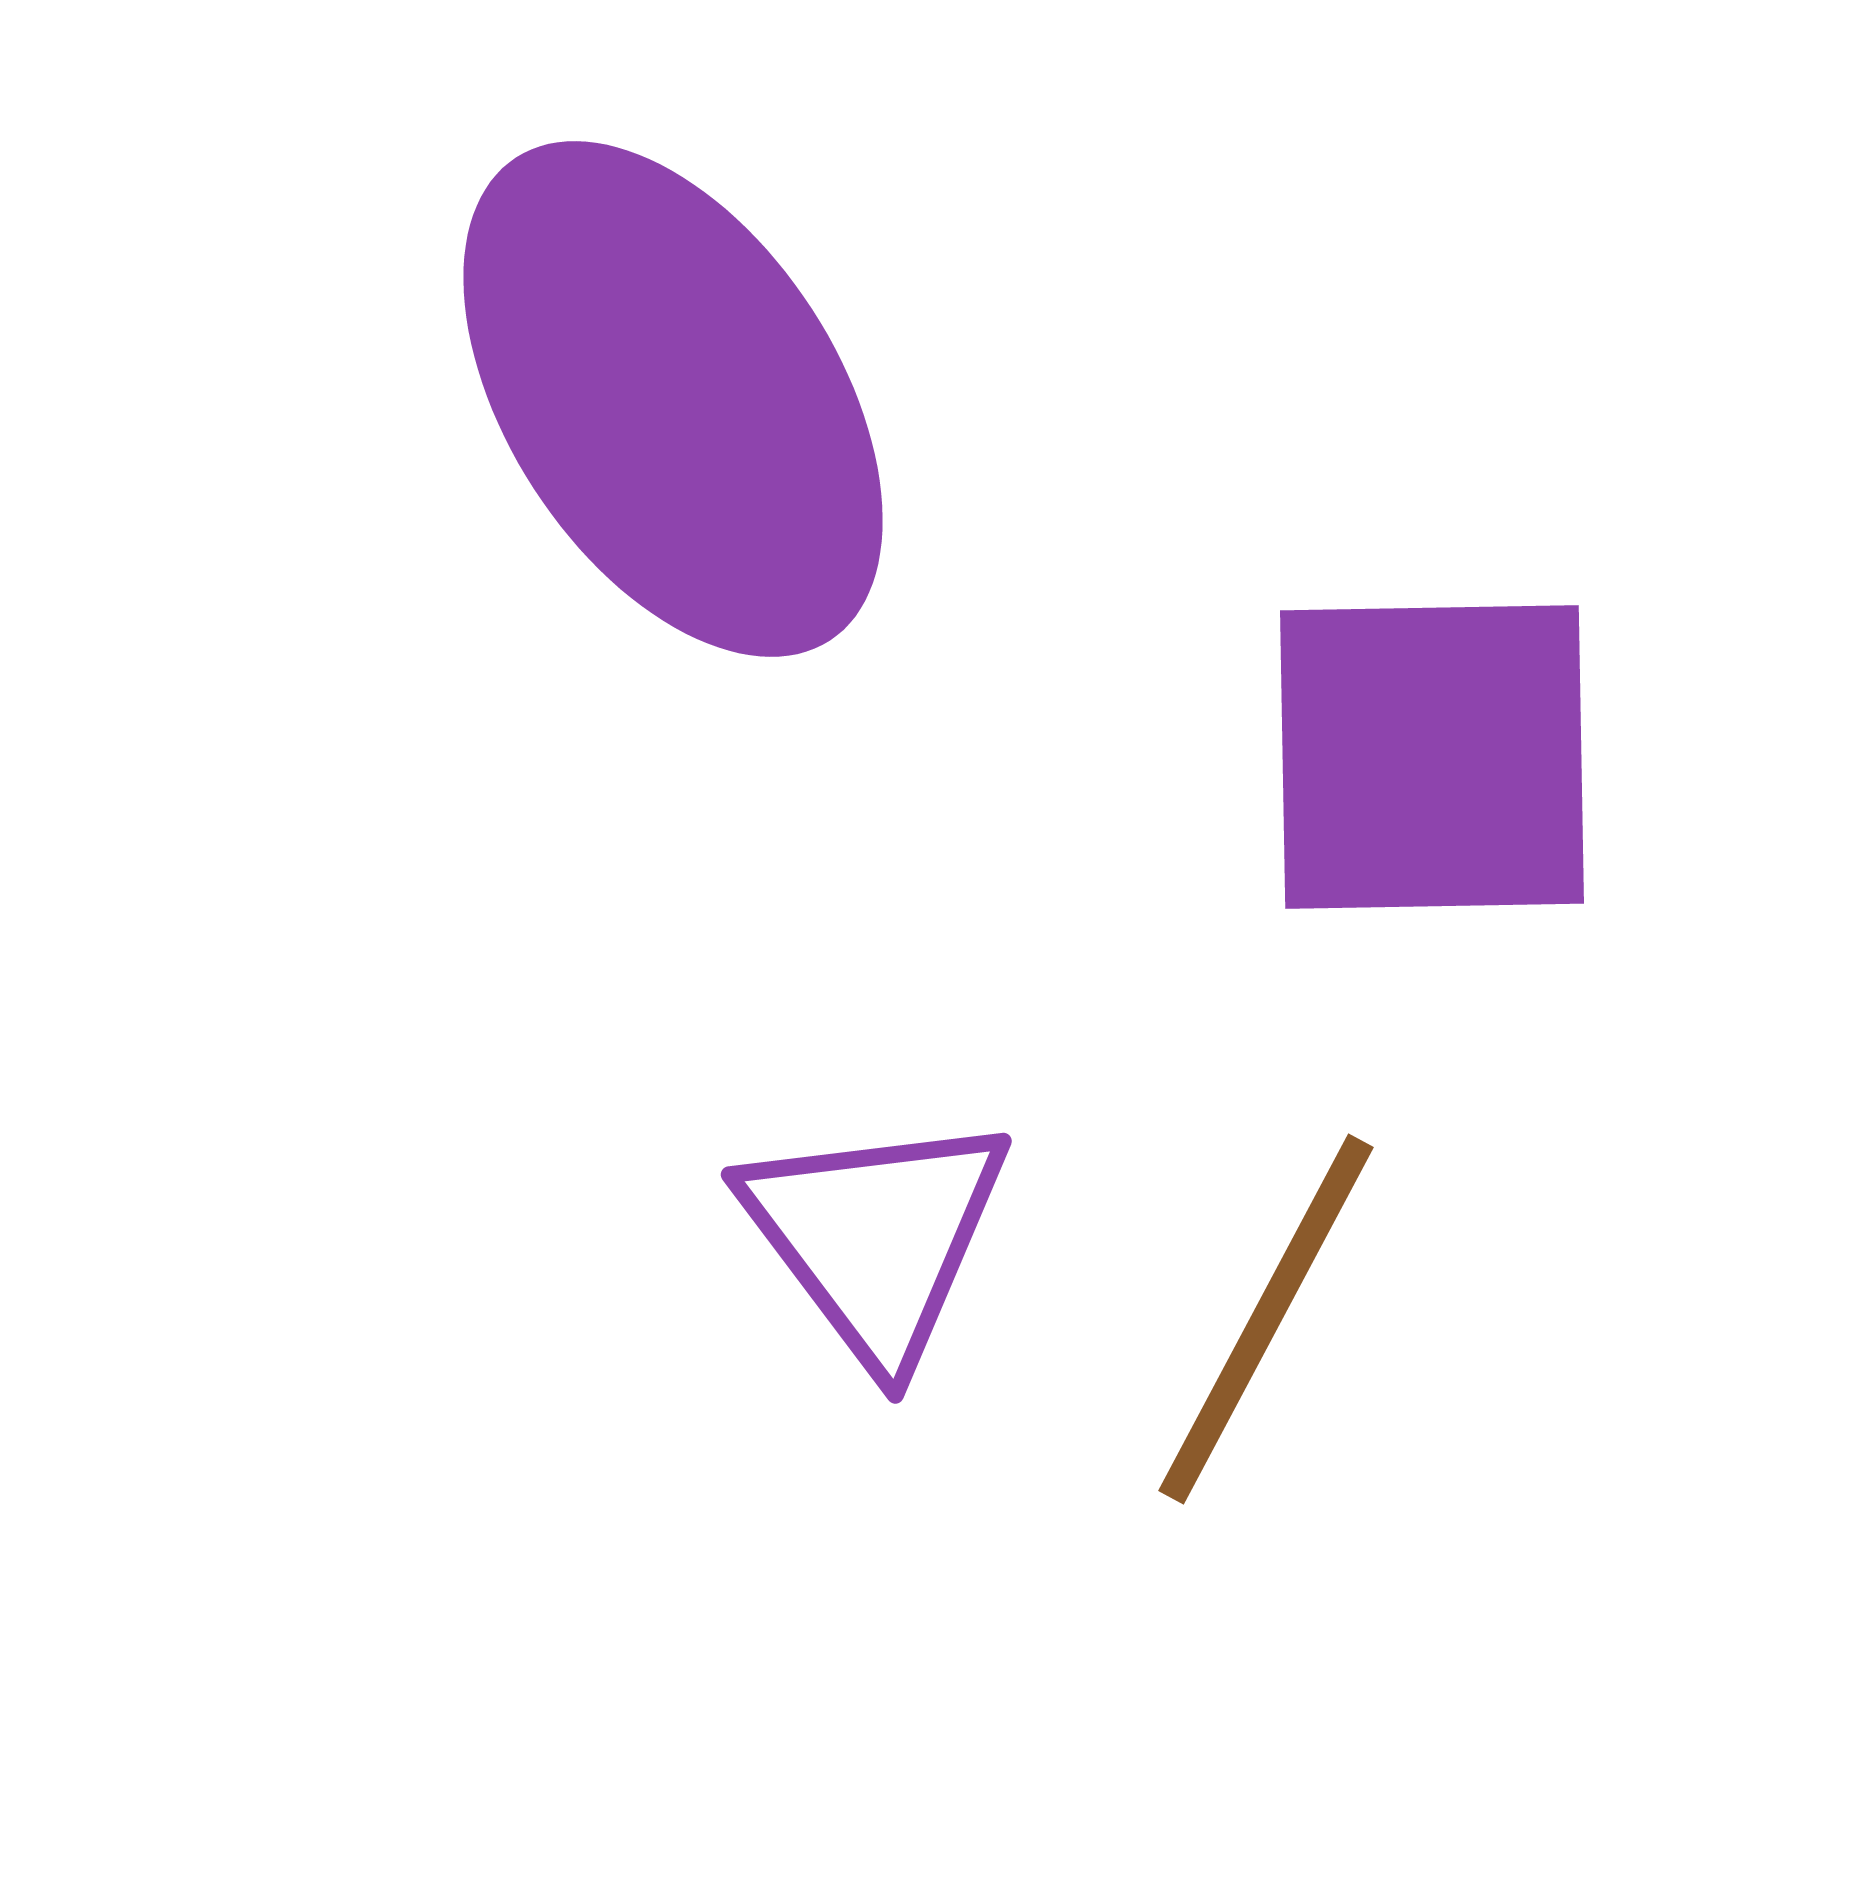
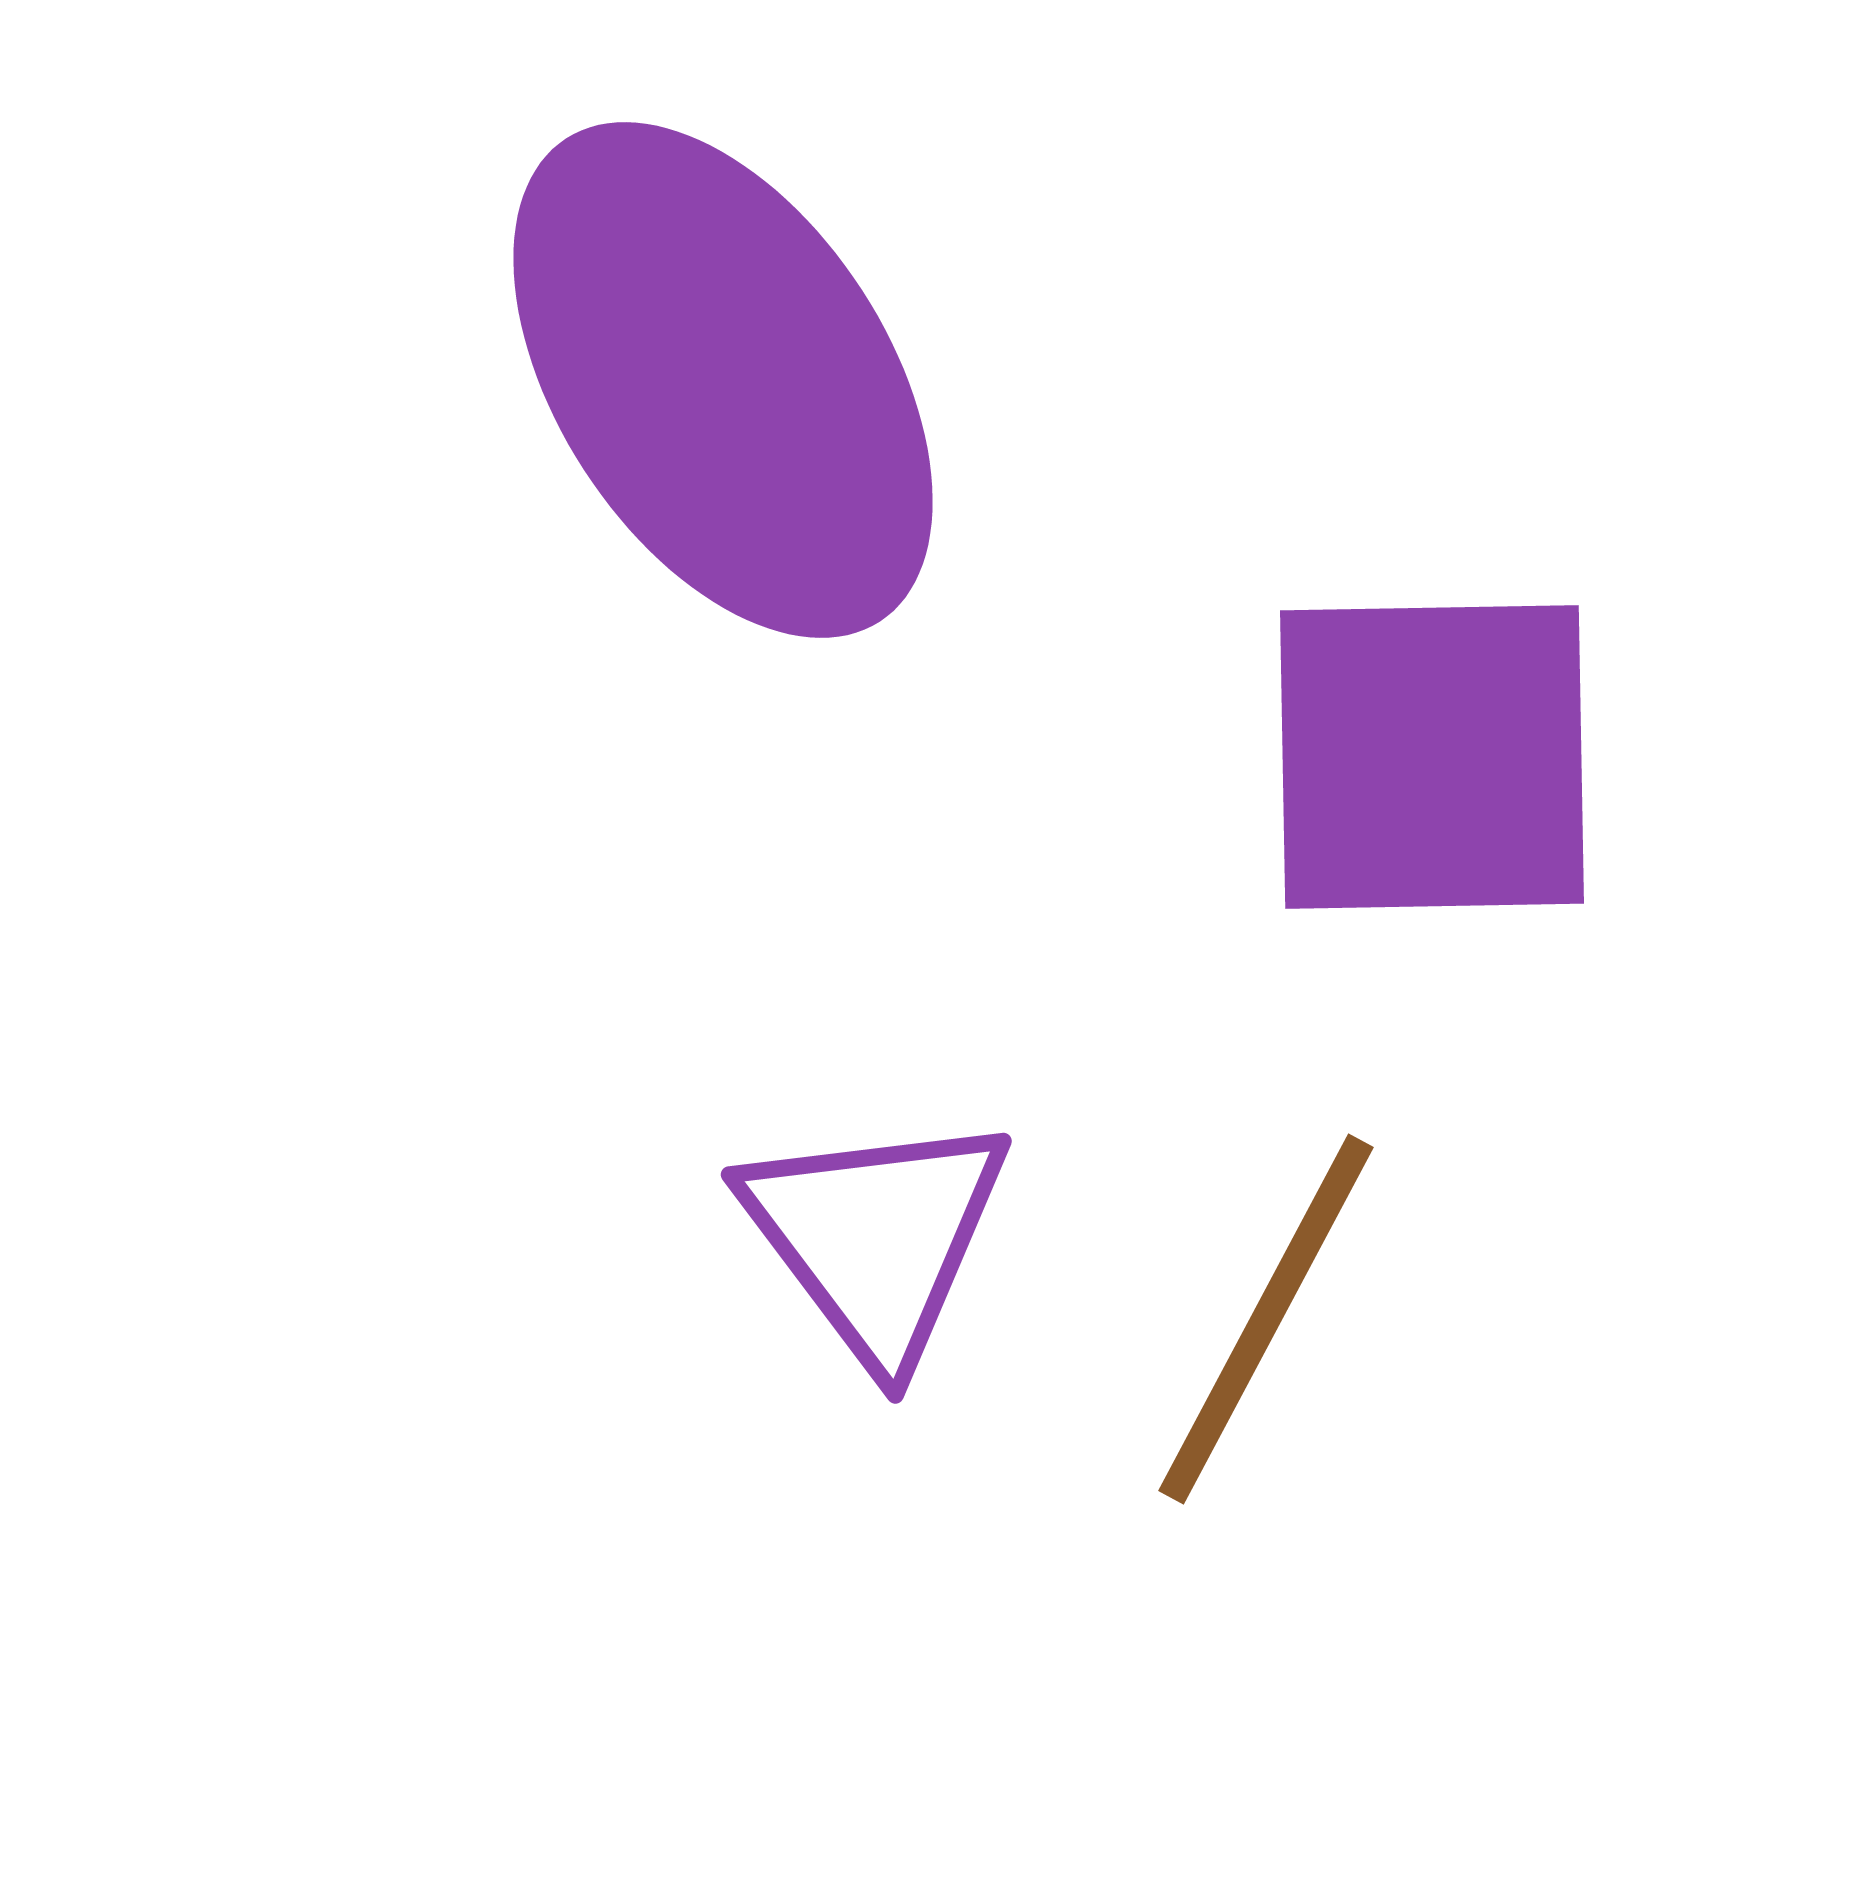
purple ellipse: moved 50 px right, 19 px up
